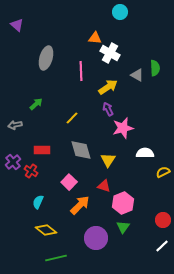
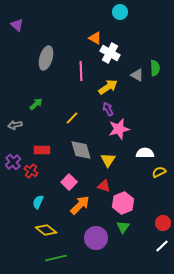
orange triangle: rotated 24 degrees clockwise
pink star: moved 4 px left, 1 px down
yellow semicircle: moved 4 px left
red circle: moved 3 px down
